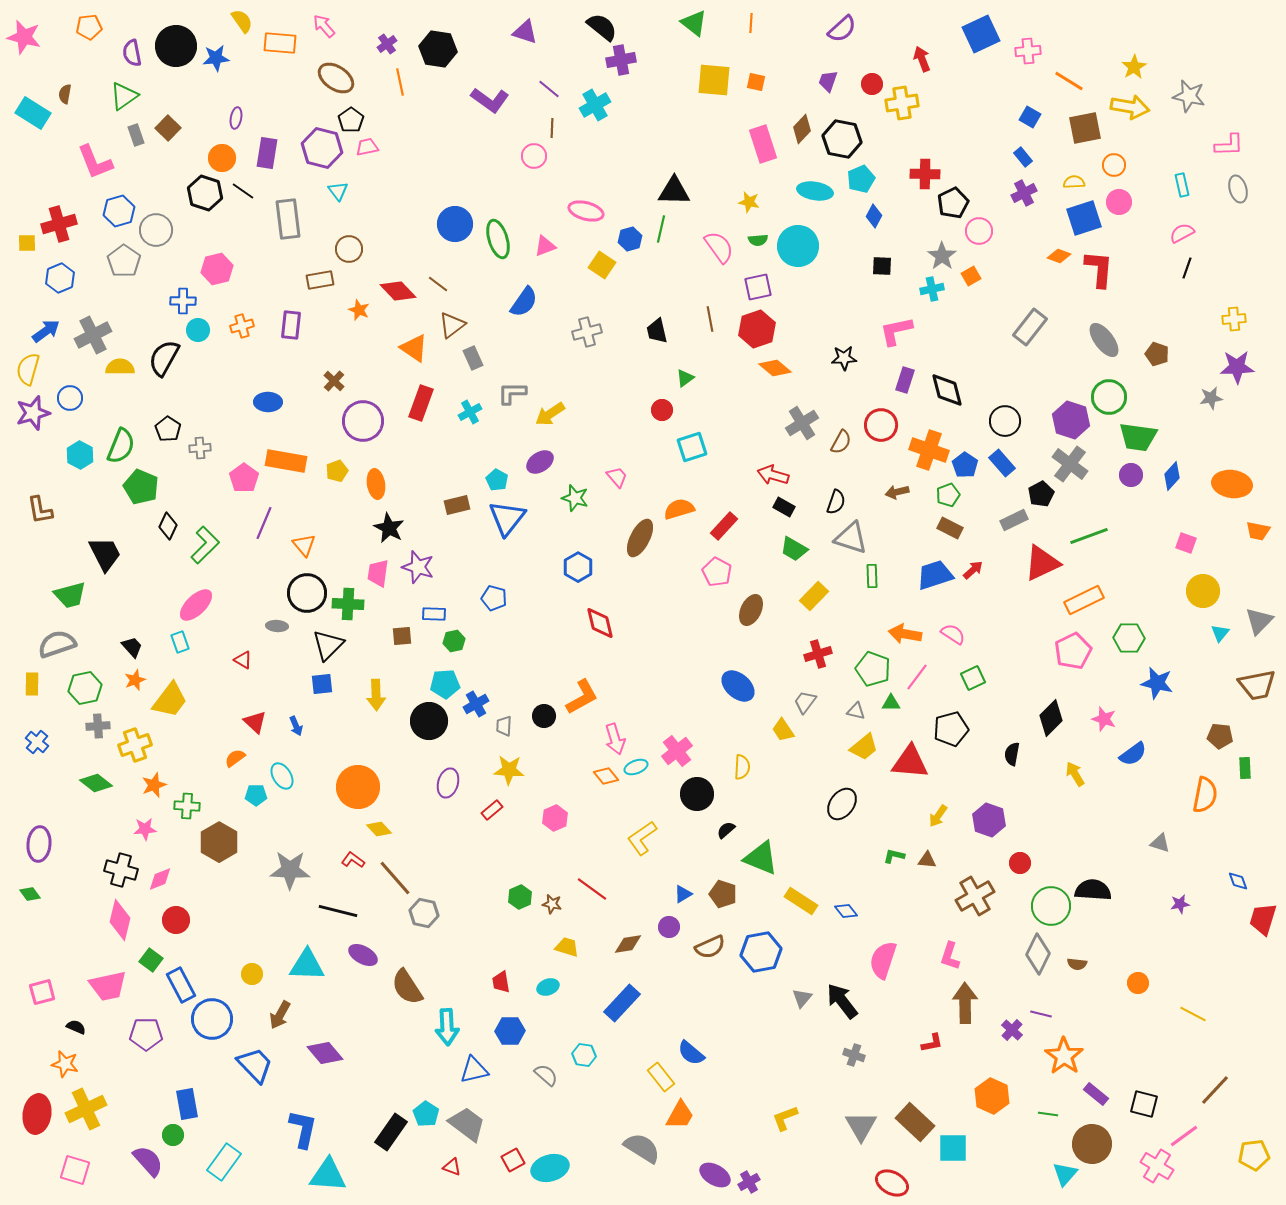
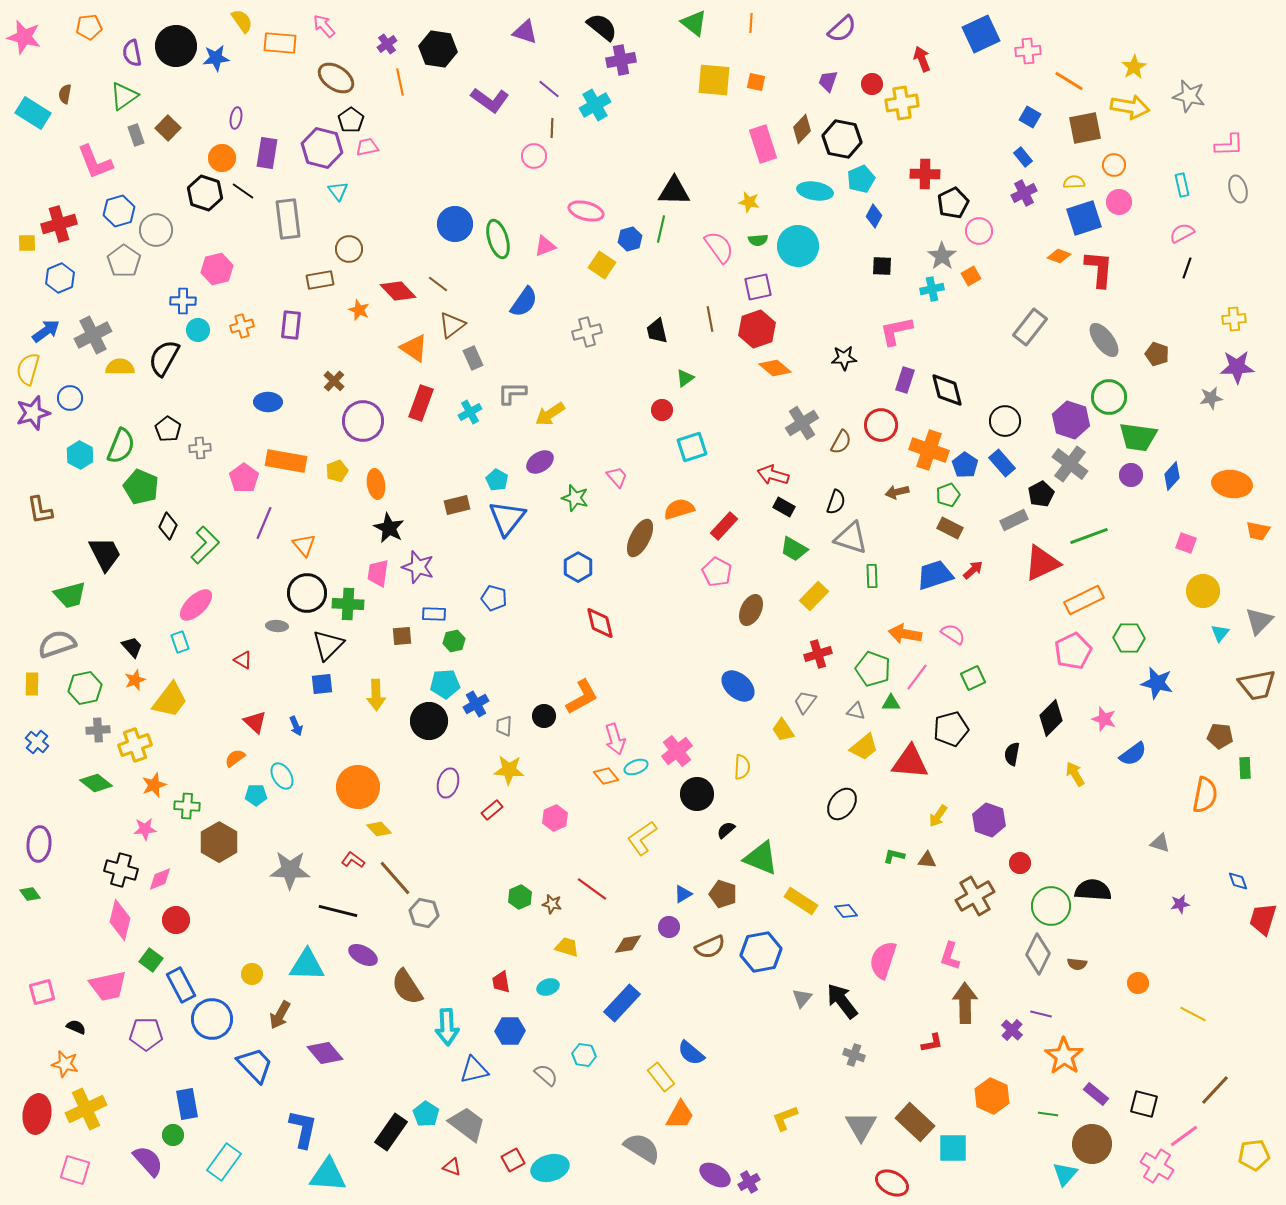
gray cross at (98, 726): moved 4 px down
